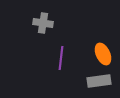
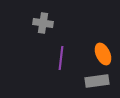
gray rectangle: moved 2 px left
